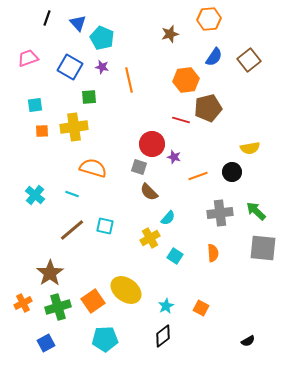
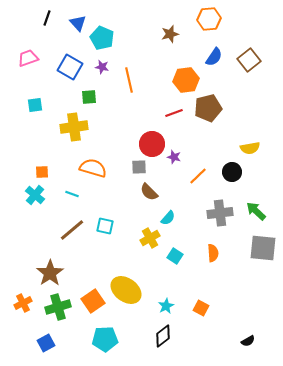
red line at (181, 120): moved 7 px left, 7 px up; rotated 36 degrees counterclockwise
orange square at (42, 131): moved 41 px down
gray square at (139, 167): rotated 21 degrees counterclockwise
orange line at (198, 176): rotated 24 degrees counterclockwise
